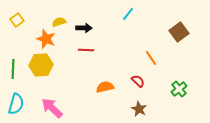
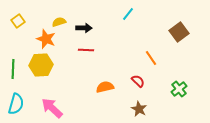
yellow square: moved 1 px right, 1 px down
